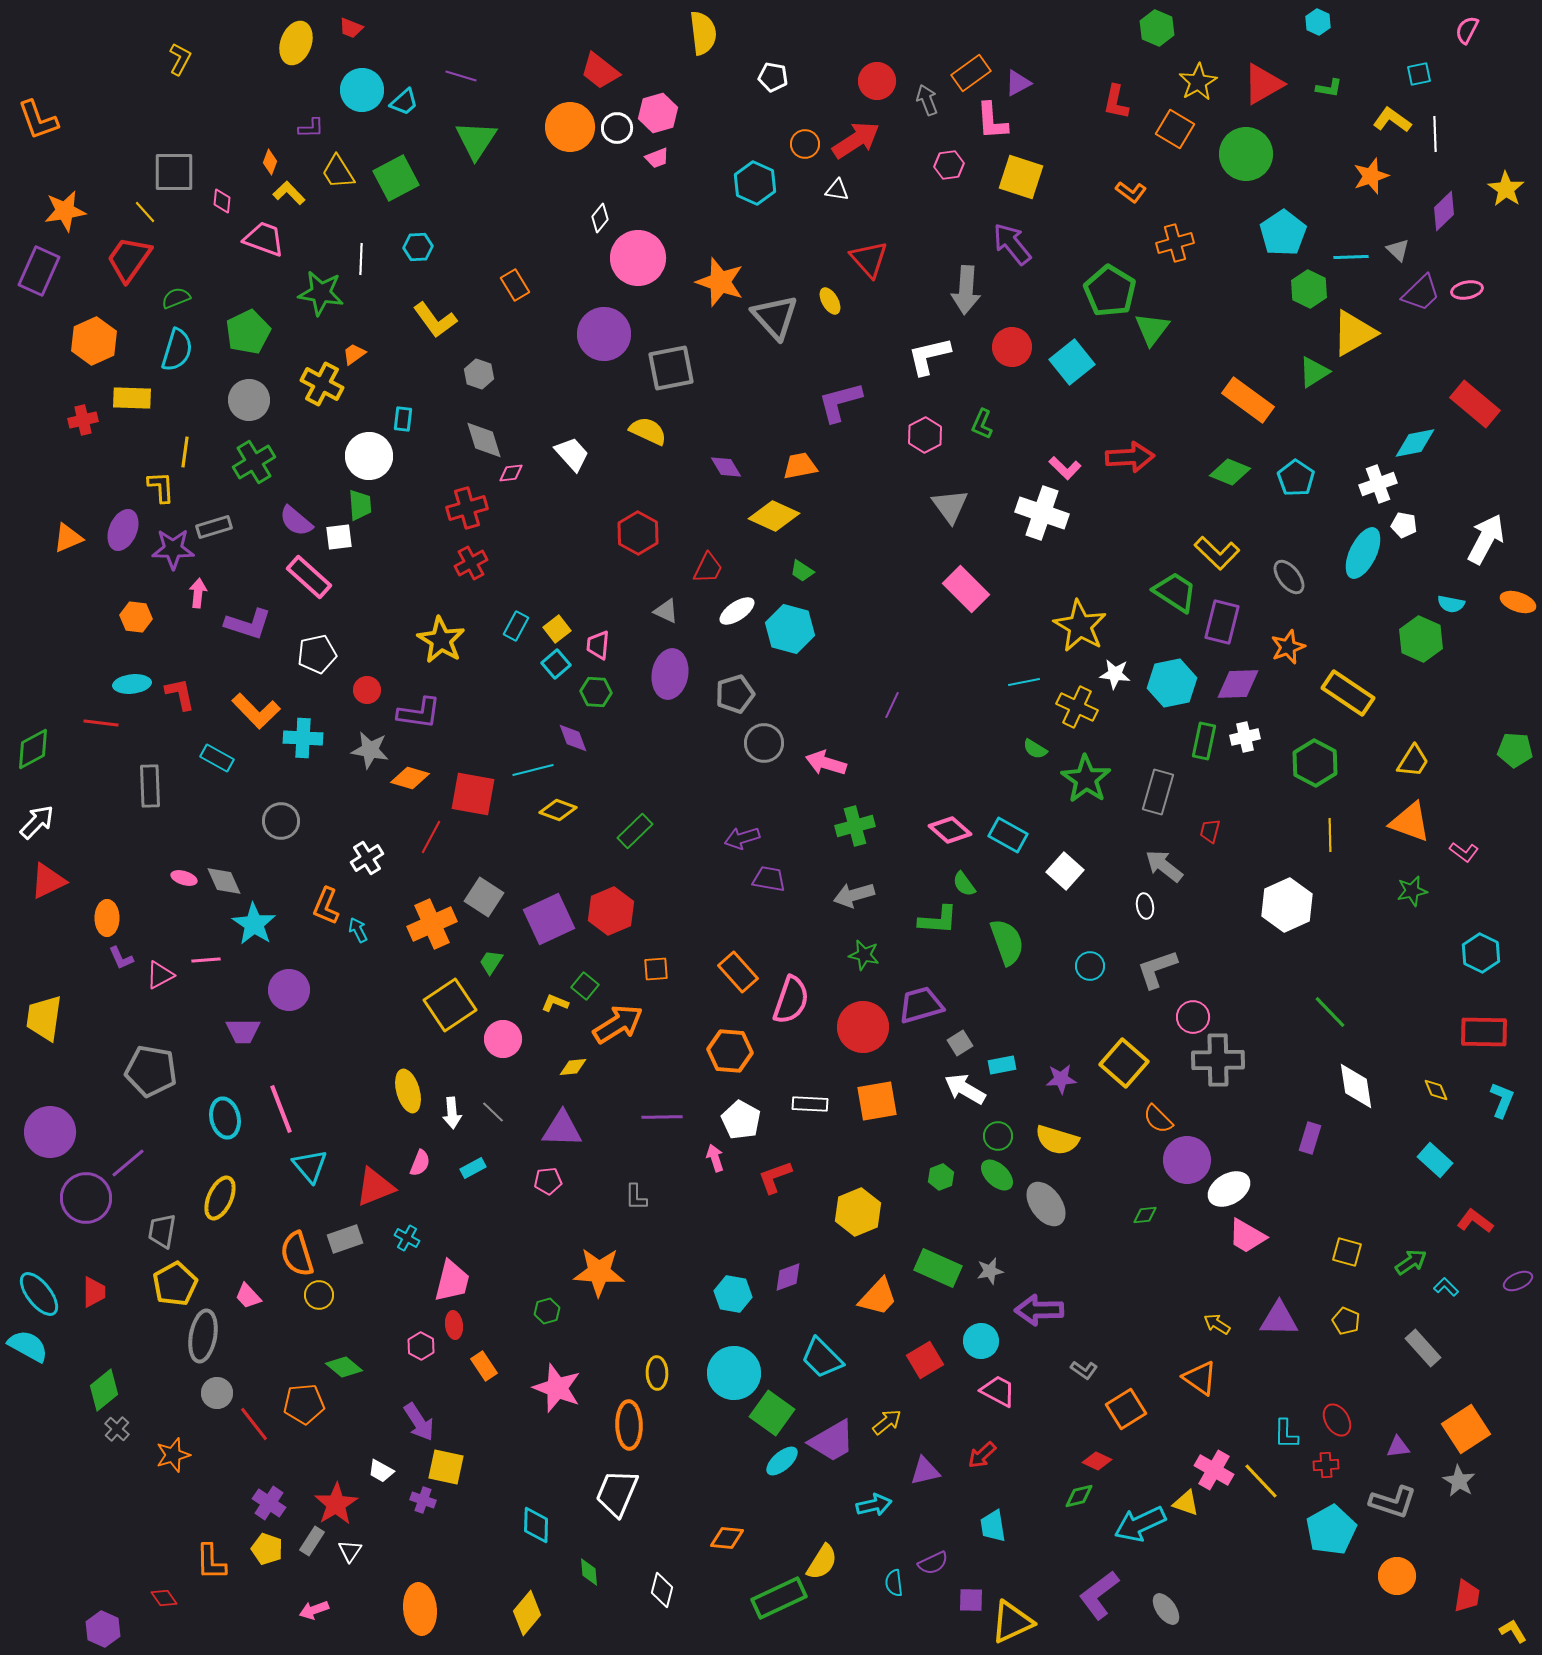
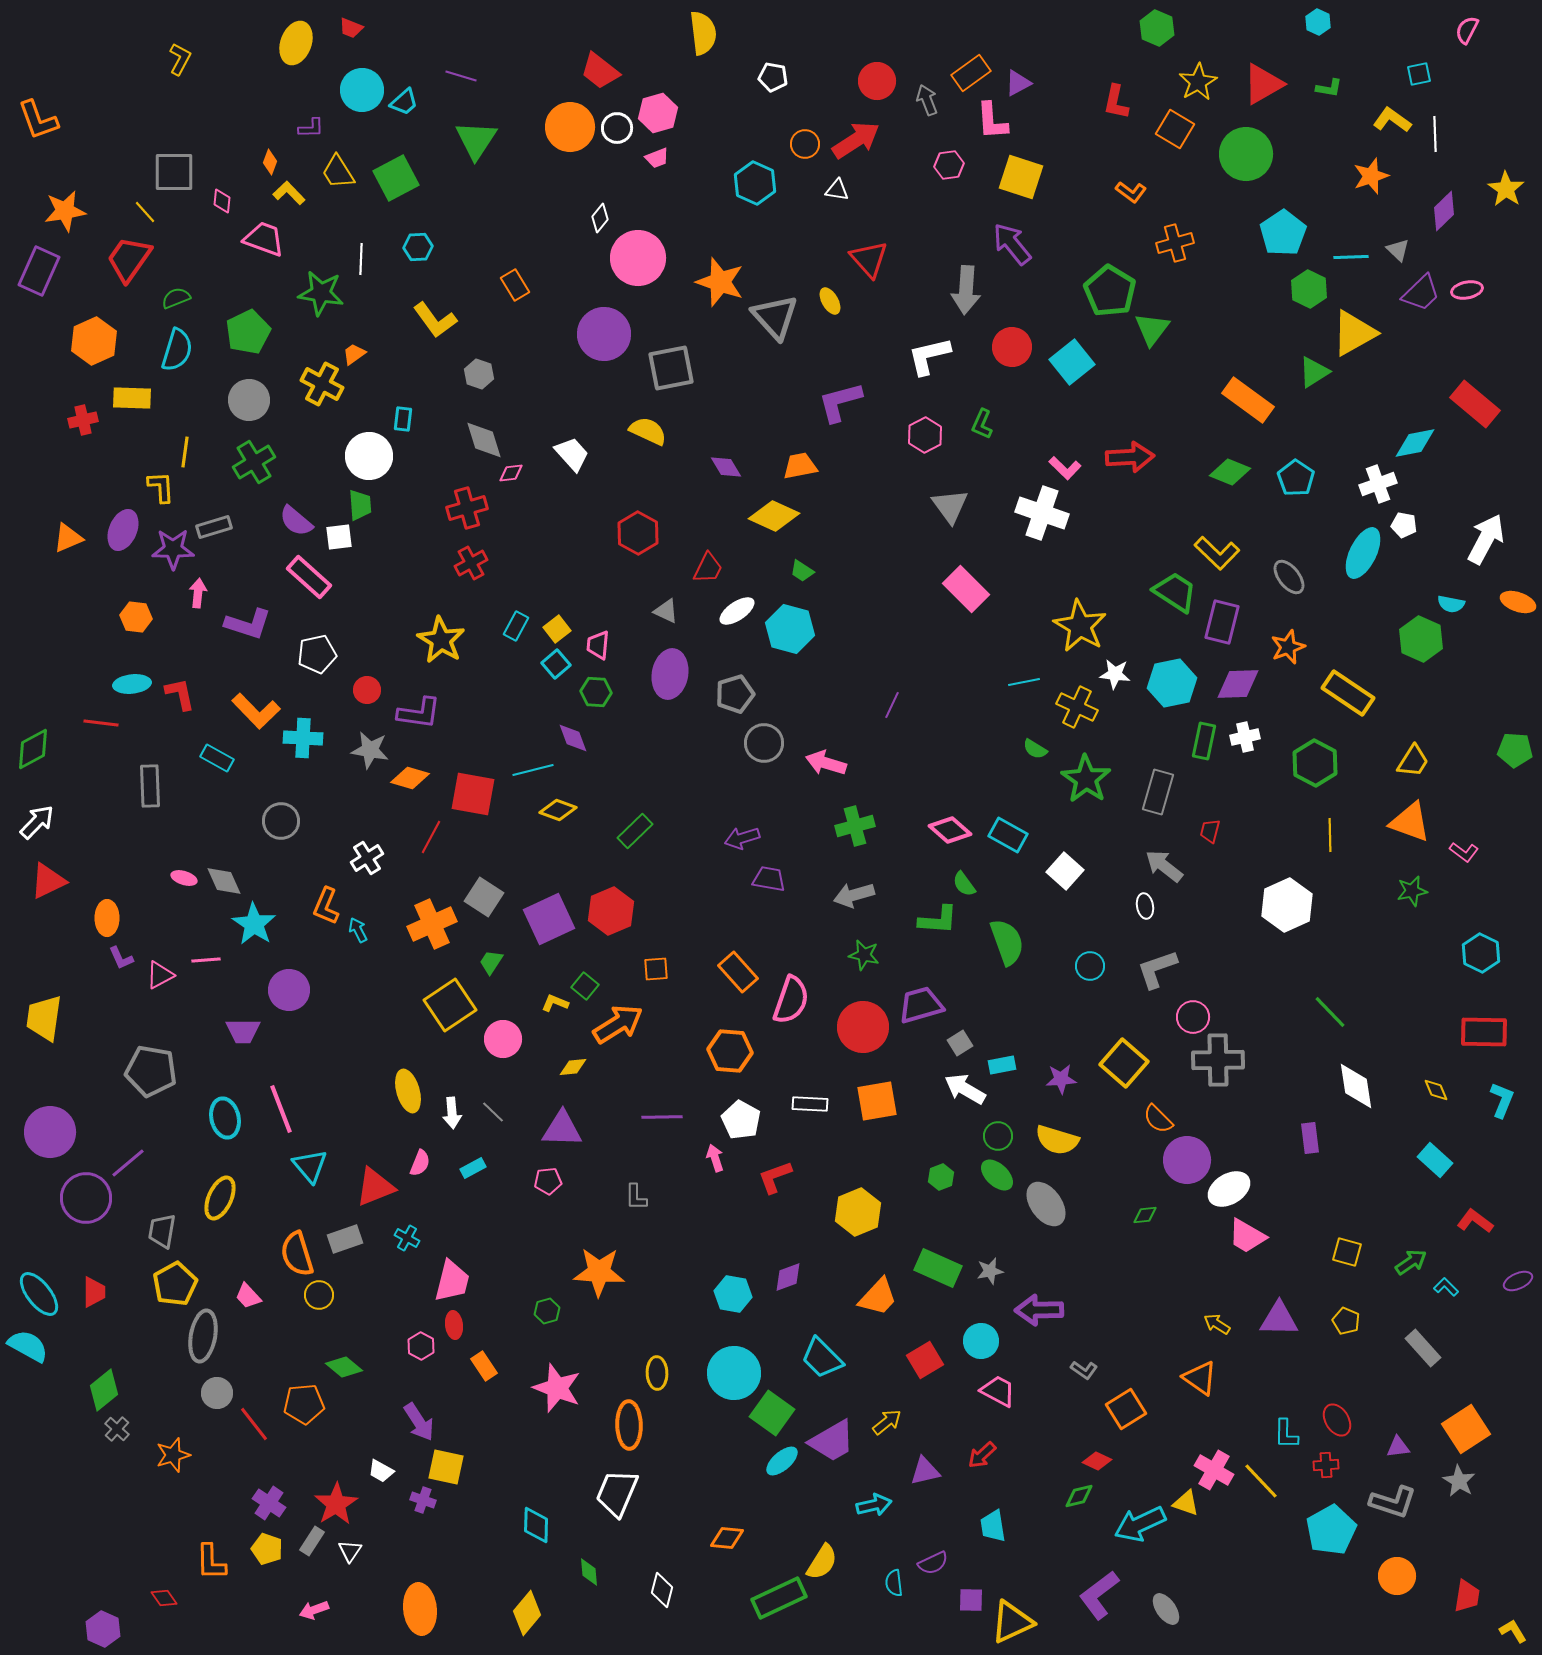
purple rectangle at (1310, 1138): rotated 24 degrees counterclockwise
